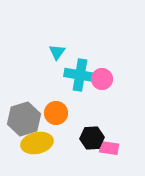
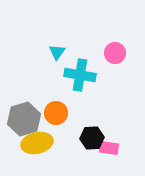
pink circle: moved 13 px right, 26 px up
